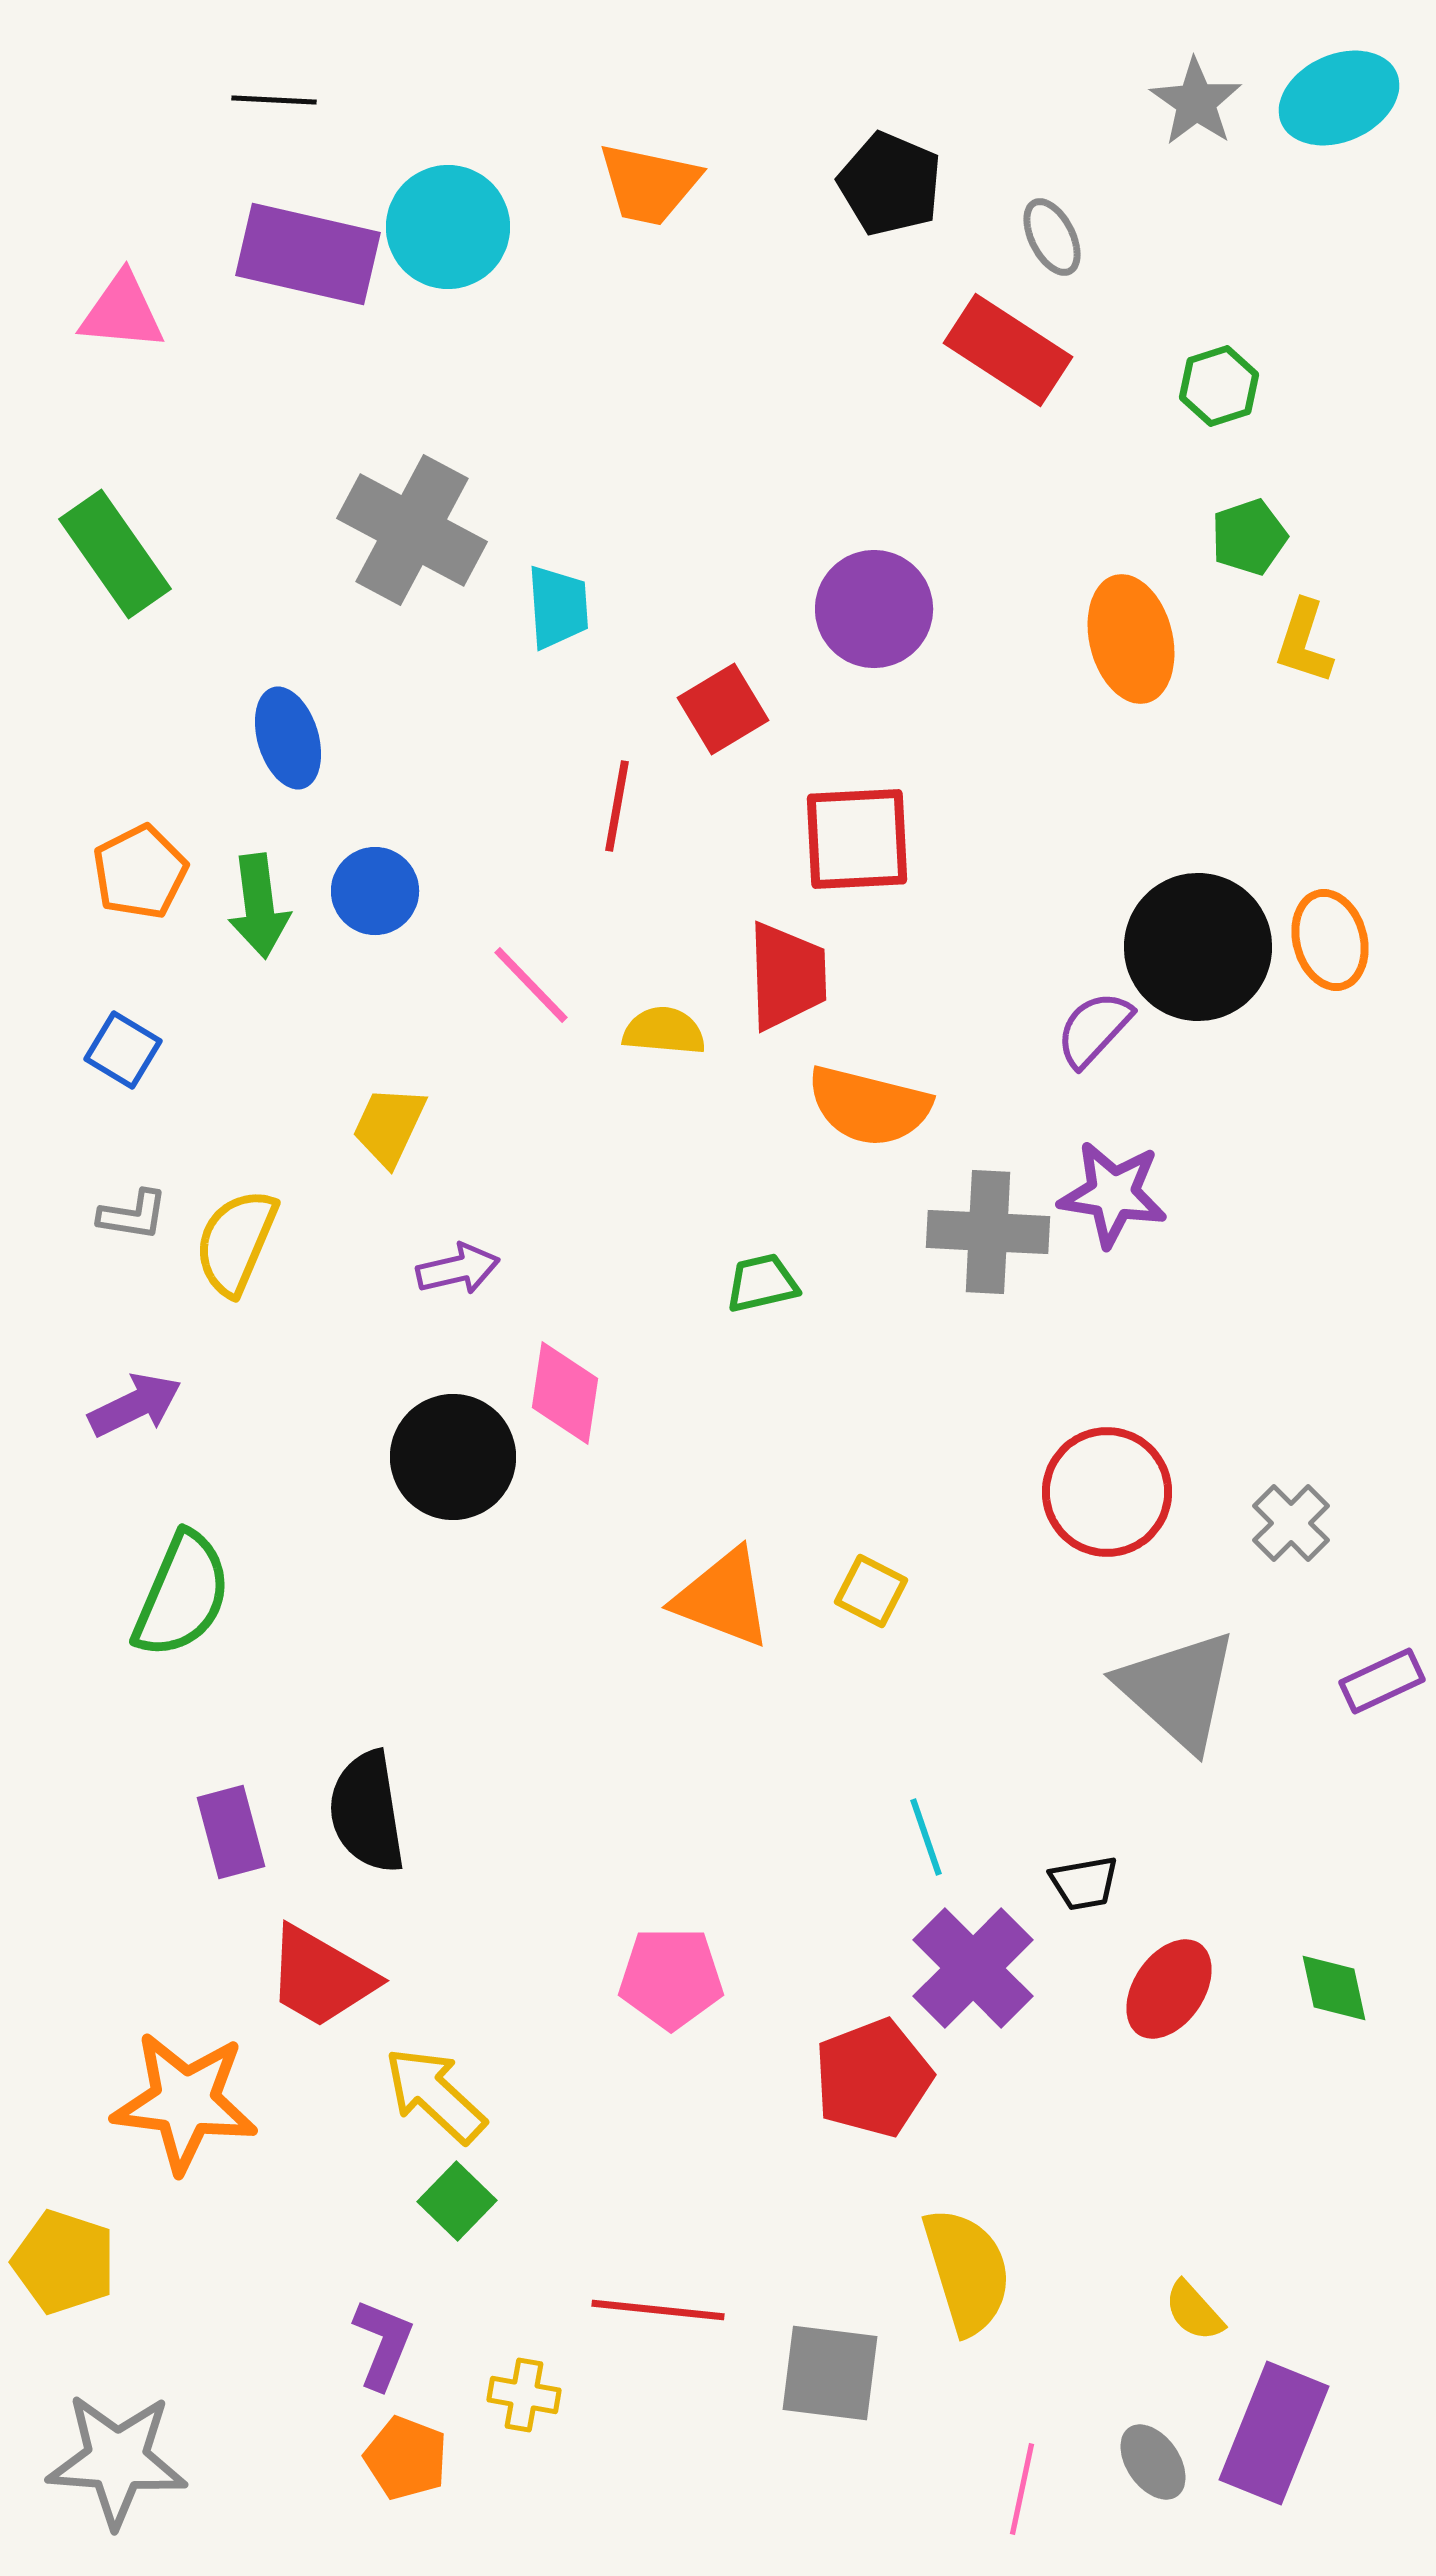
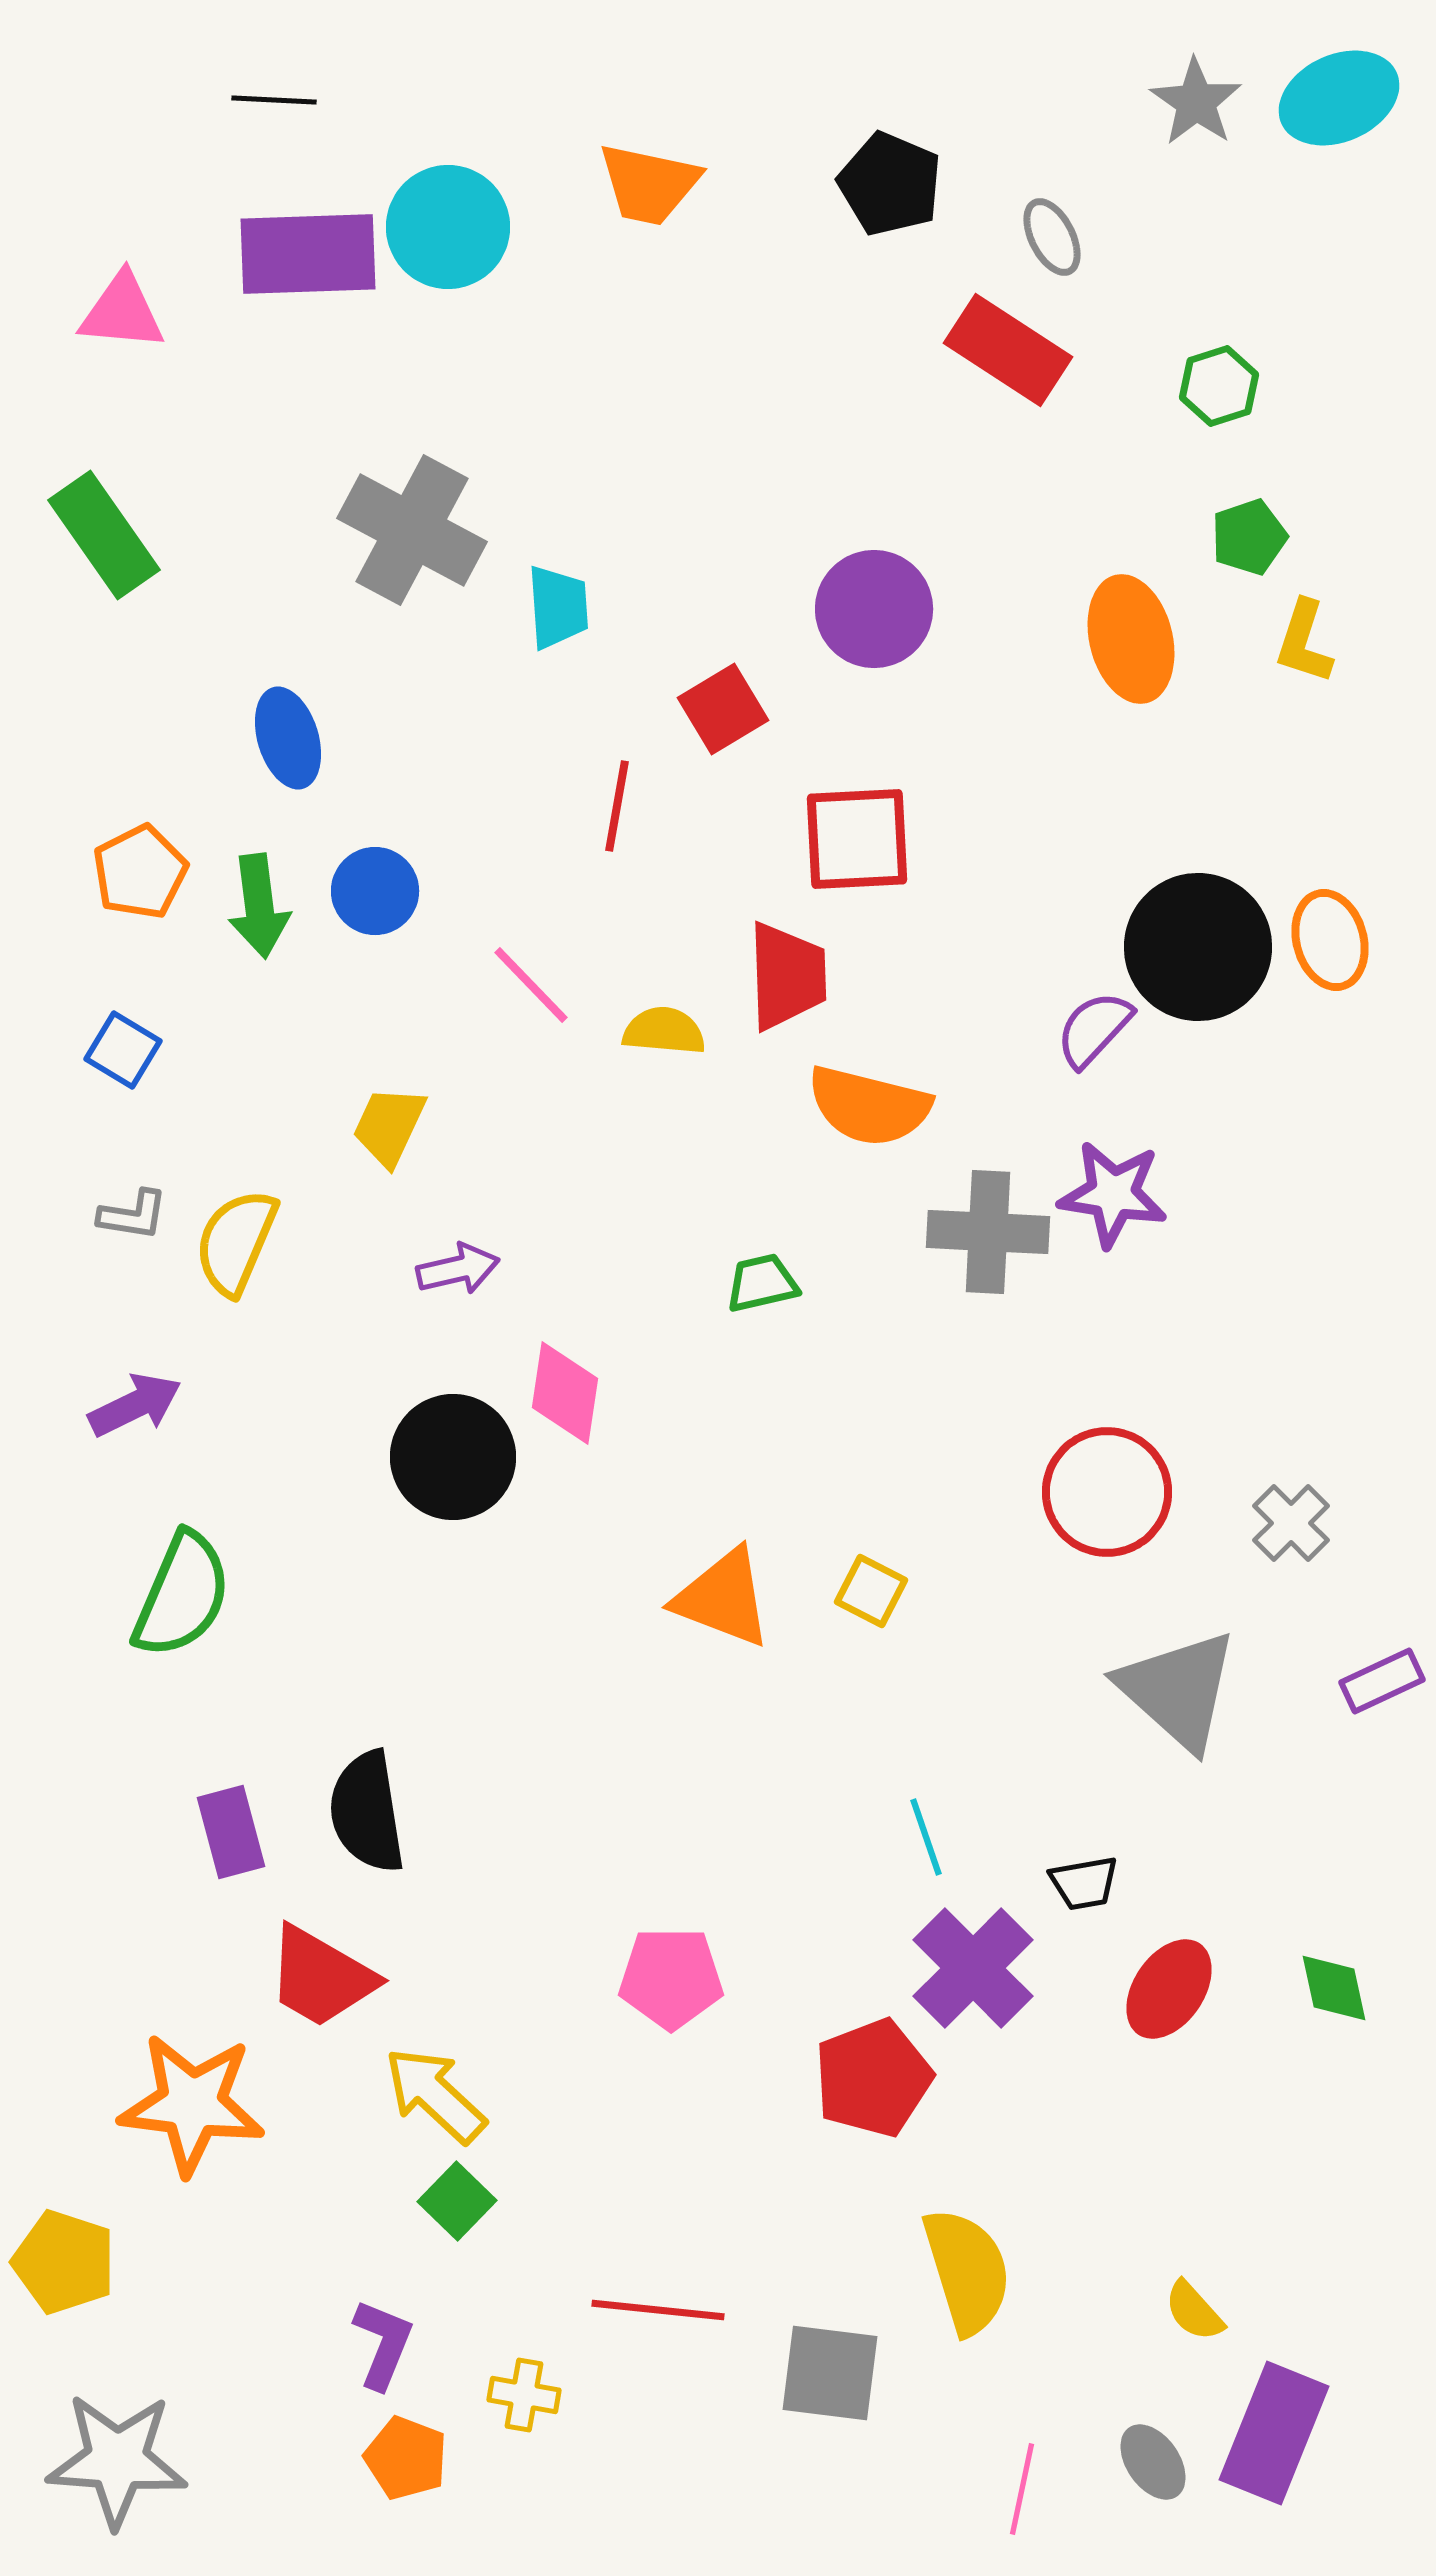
purple rectangle at (308, 254): rotated 15 degrees counterclockwise
green rectangle at (115, 554): moved 11 px left, 19 px up
orange star at (185, 2102): moved 7 px right, 2 px down
